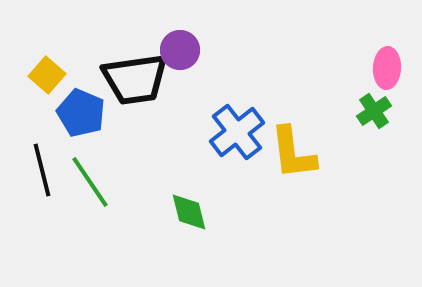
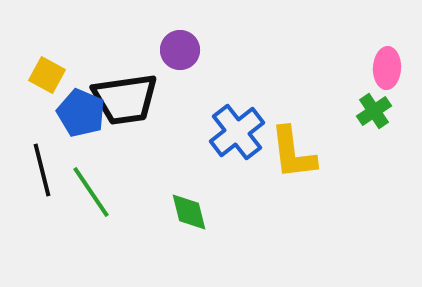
yellow square: rotated 12 degrees counterclockwise
black trapezoid: moved 10 px left, 20 px down
green line: moved 1 px right, 10 px down
